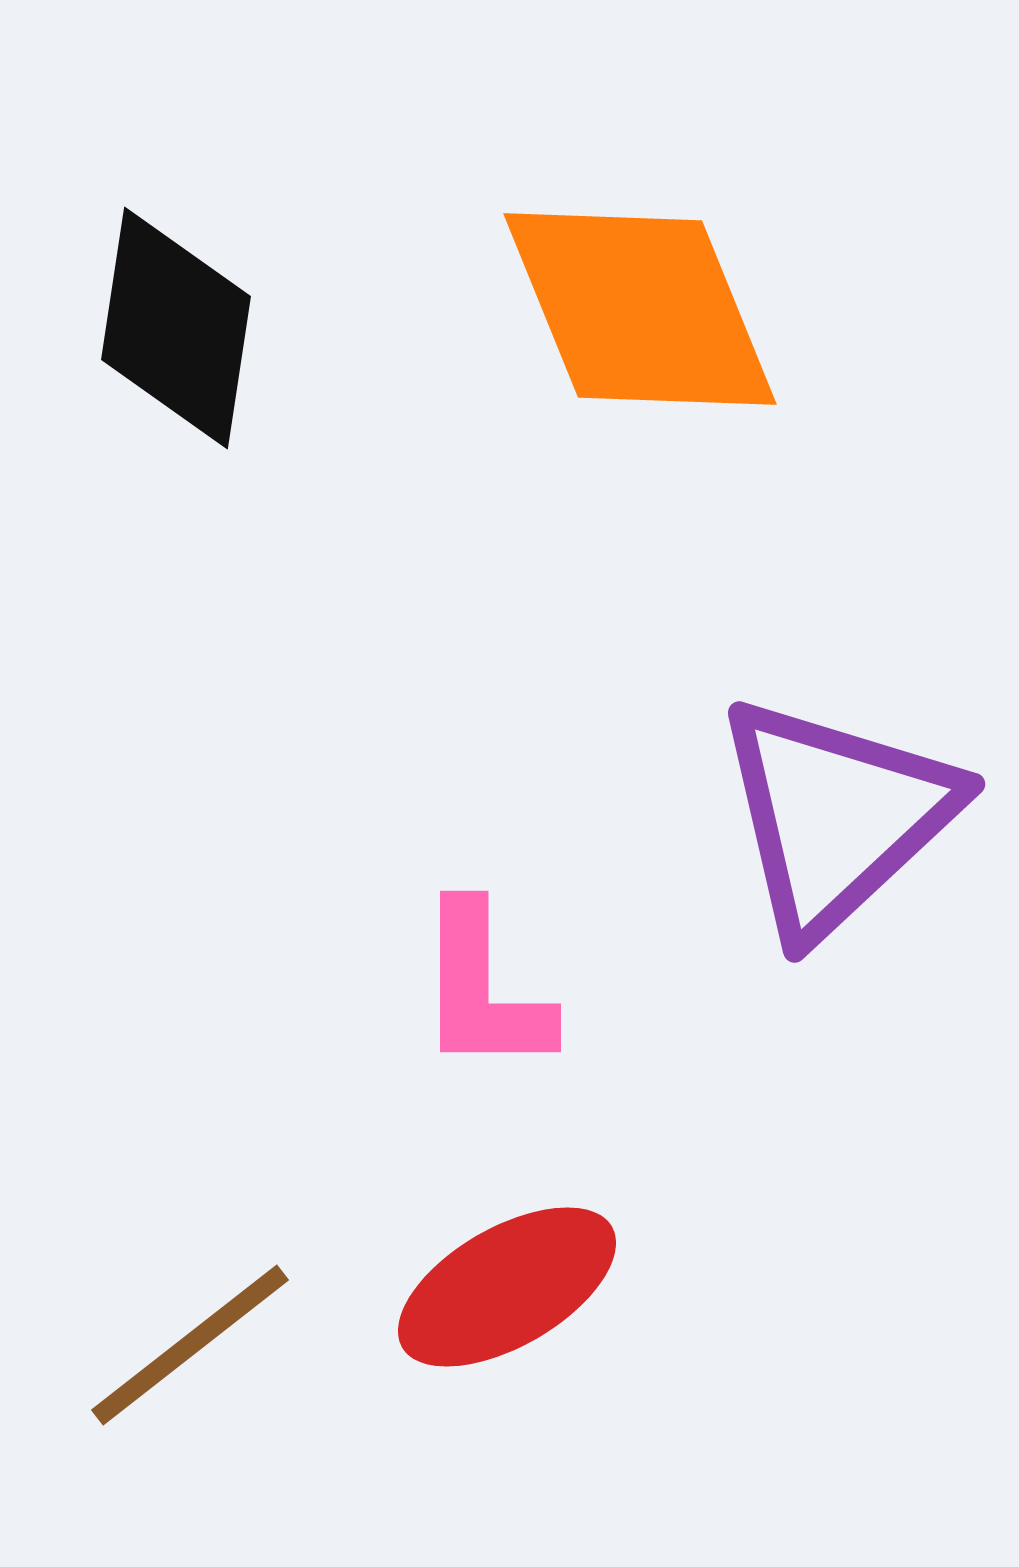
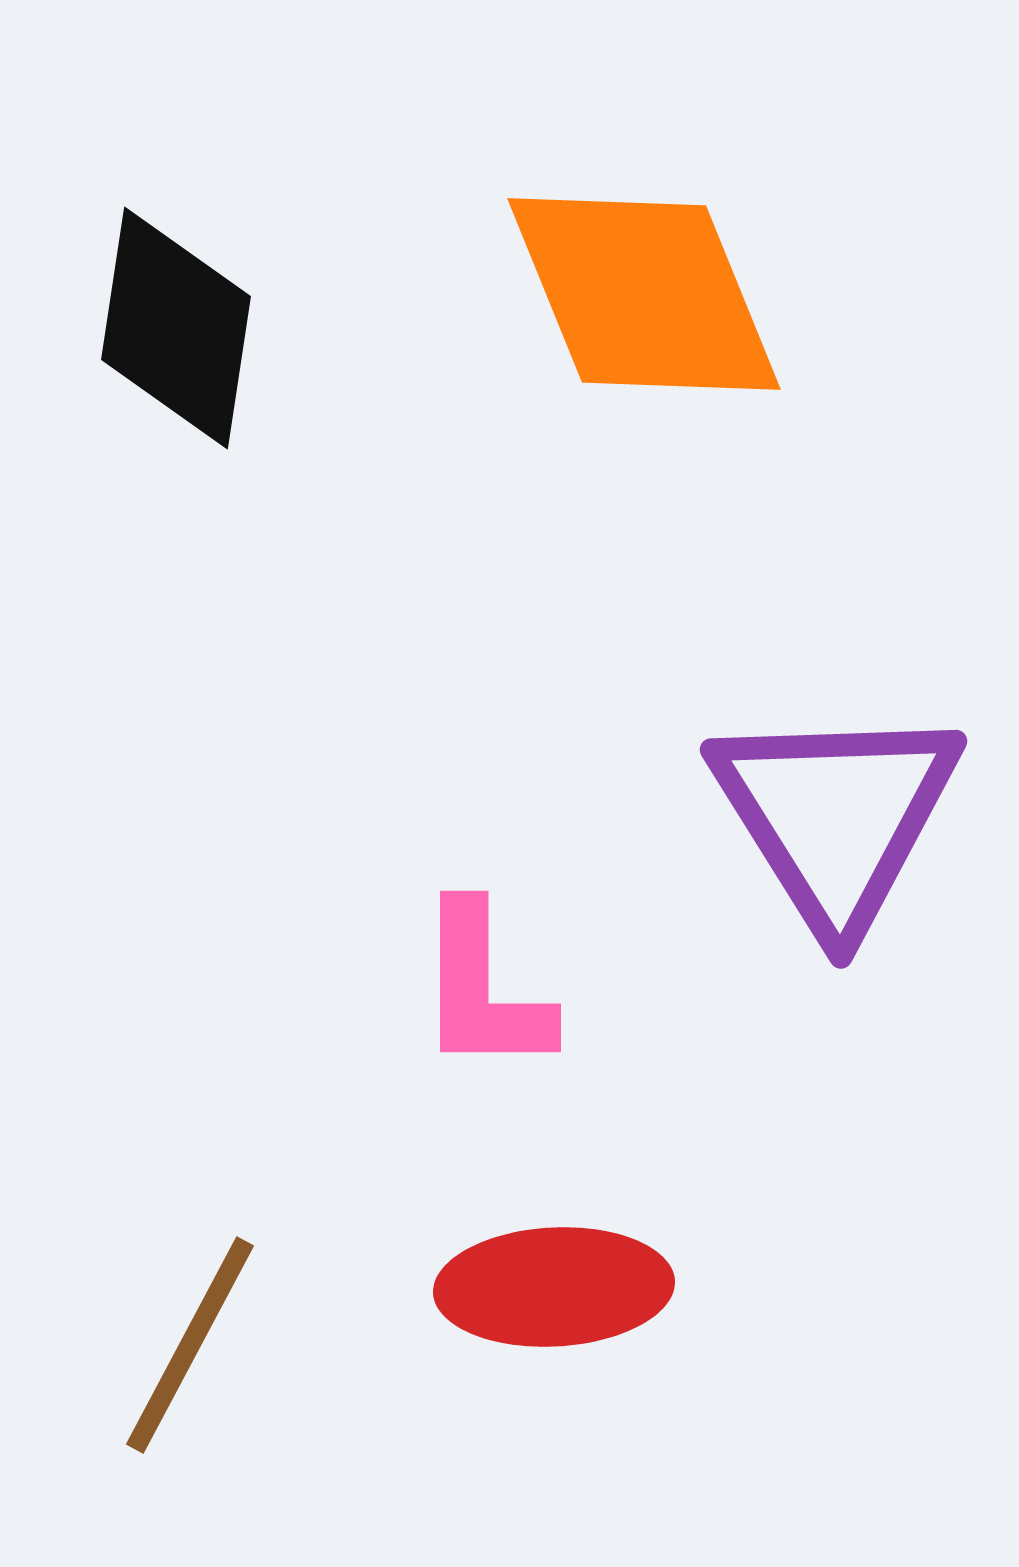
orange diamond: moved 4 px right, 15 px up
purple triangle: rotated 19 degrees counterclockwise
red ellipse: moved 47 px right; rotated 27 degrees clockwise
brown line: rotated 24 degrees counterclockwise
